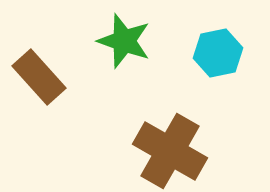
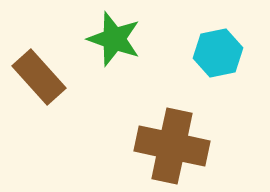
green star: moved 10 px left, 2 px up
brown cross: moved 2 px right, 5 px up; rotated 18 degrees counterclockwise
